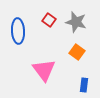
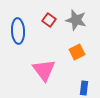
gray star: moved 2 px up
orange square: rotated 28 degrees clockwise
blue rectangle: moved 3 px down
